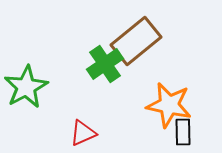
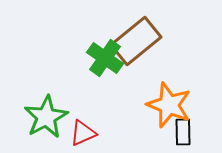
green cross: moved 6 px up; rotated 21 degrees counterclockwise
green star: moved 20 px right, 30 px down
orange star: rotated 9 degrees clockwise
